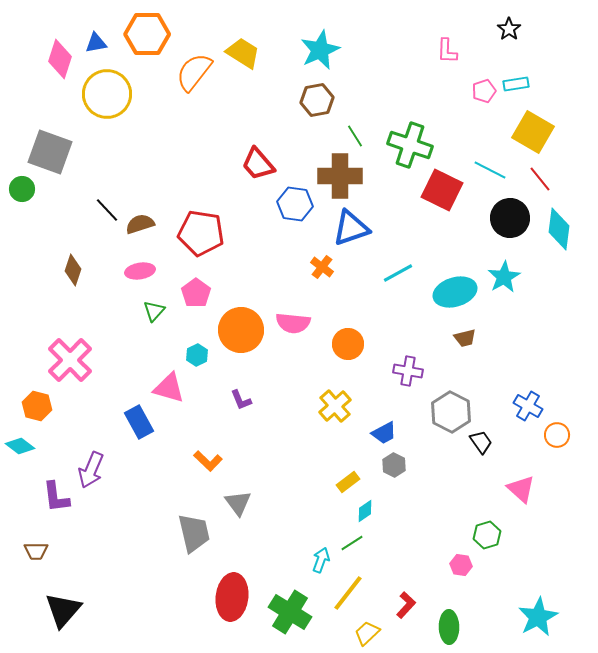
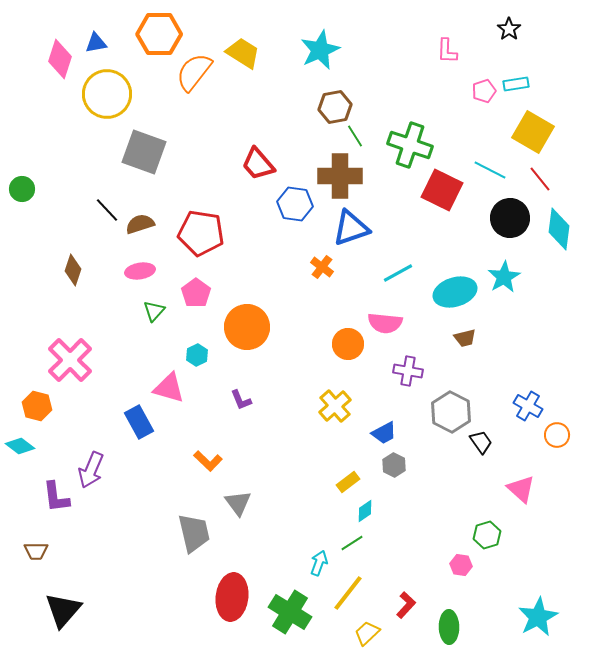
orange hexagon at (147, 34): moved 12 px right
brown hexagon at (317, 100): moved 18 px right, 7 px down
gray square at (50, 152): moved 94 px right
pink semicircle at (293, 323): moved 92 px right
orange circle at (241, 330): moved 6 px right, 3 px up
cyan arrow at (321, 560): moved 2 px left, 3 px down
